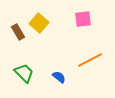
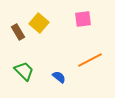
green trapezoid: moved 2 px up
